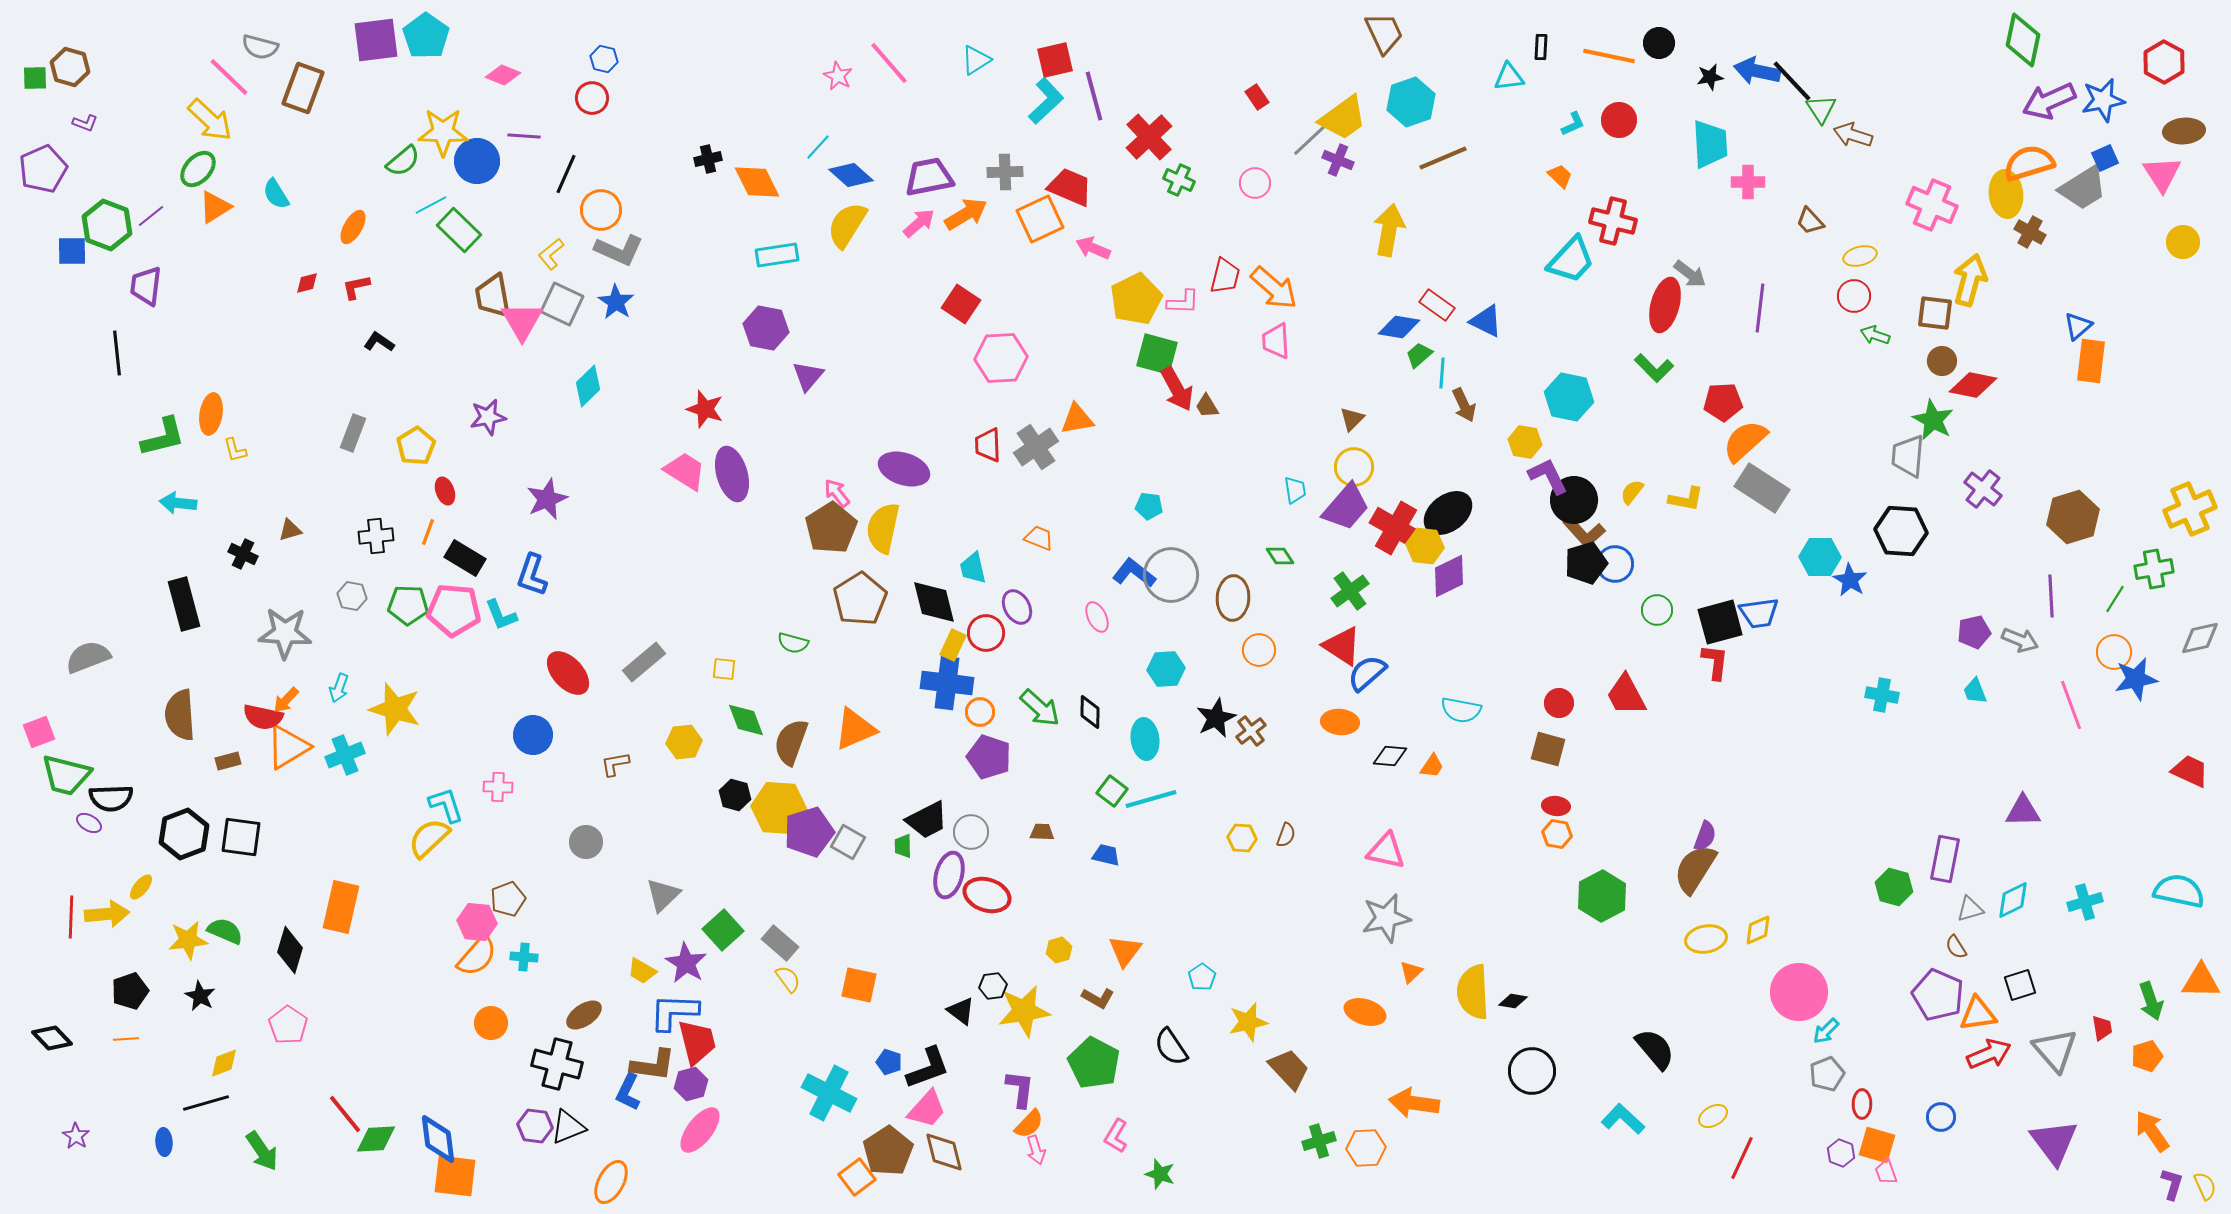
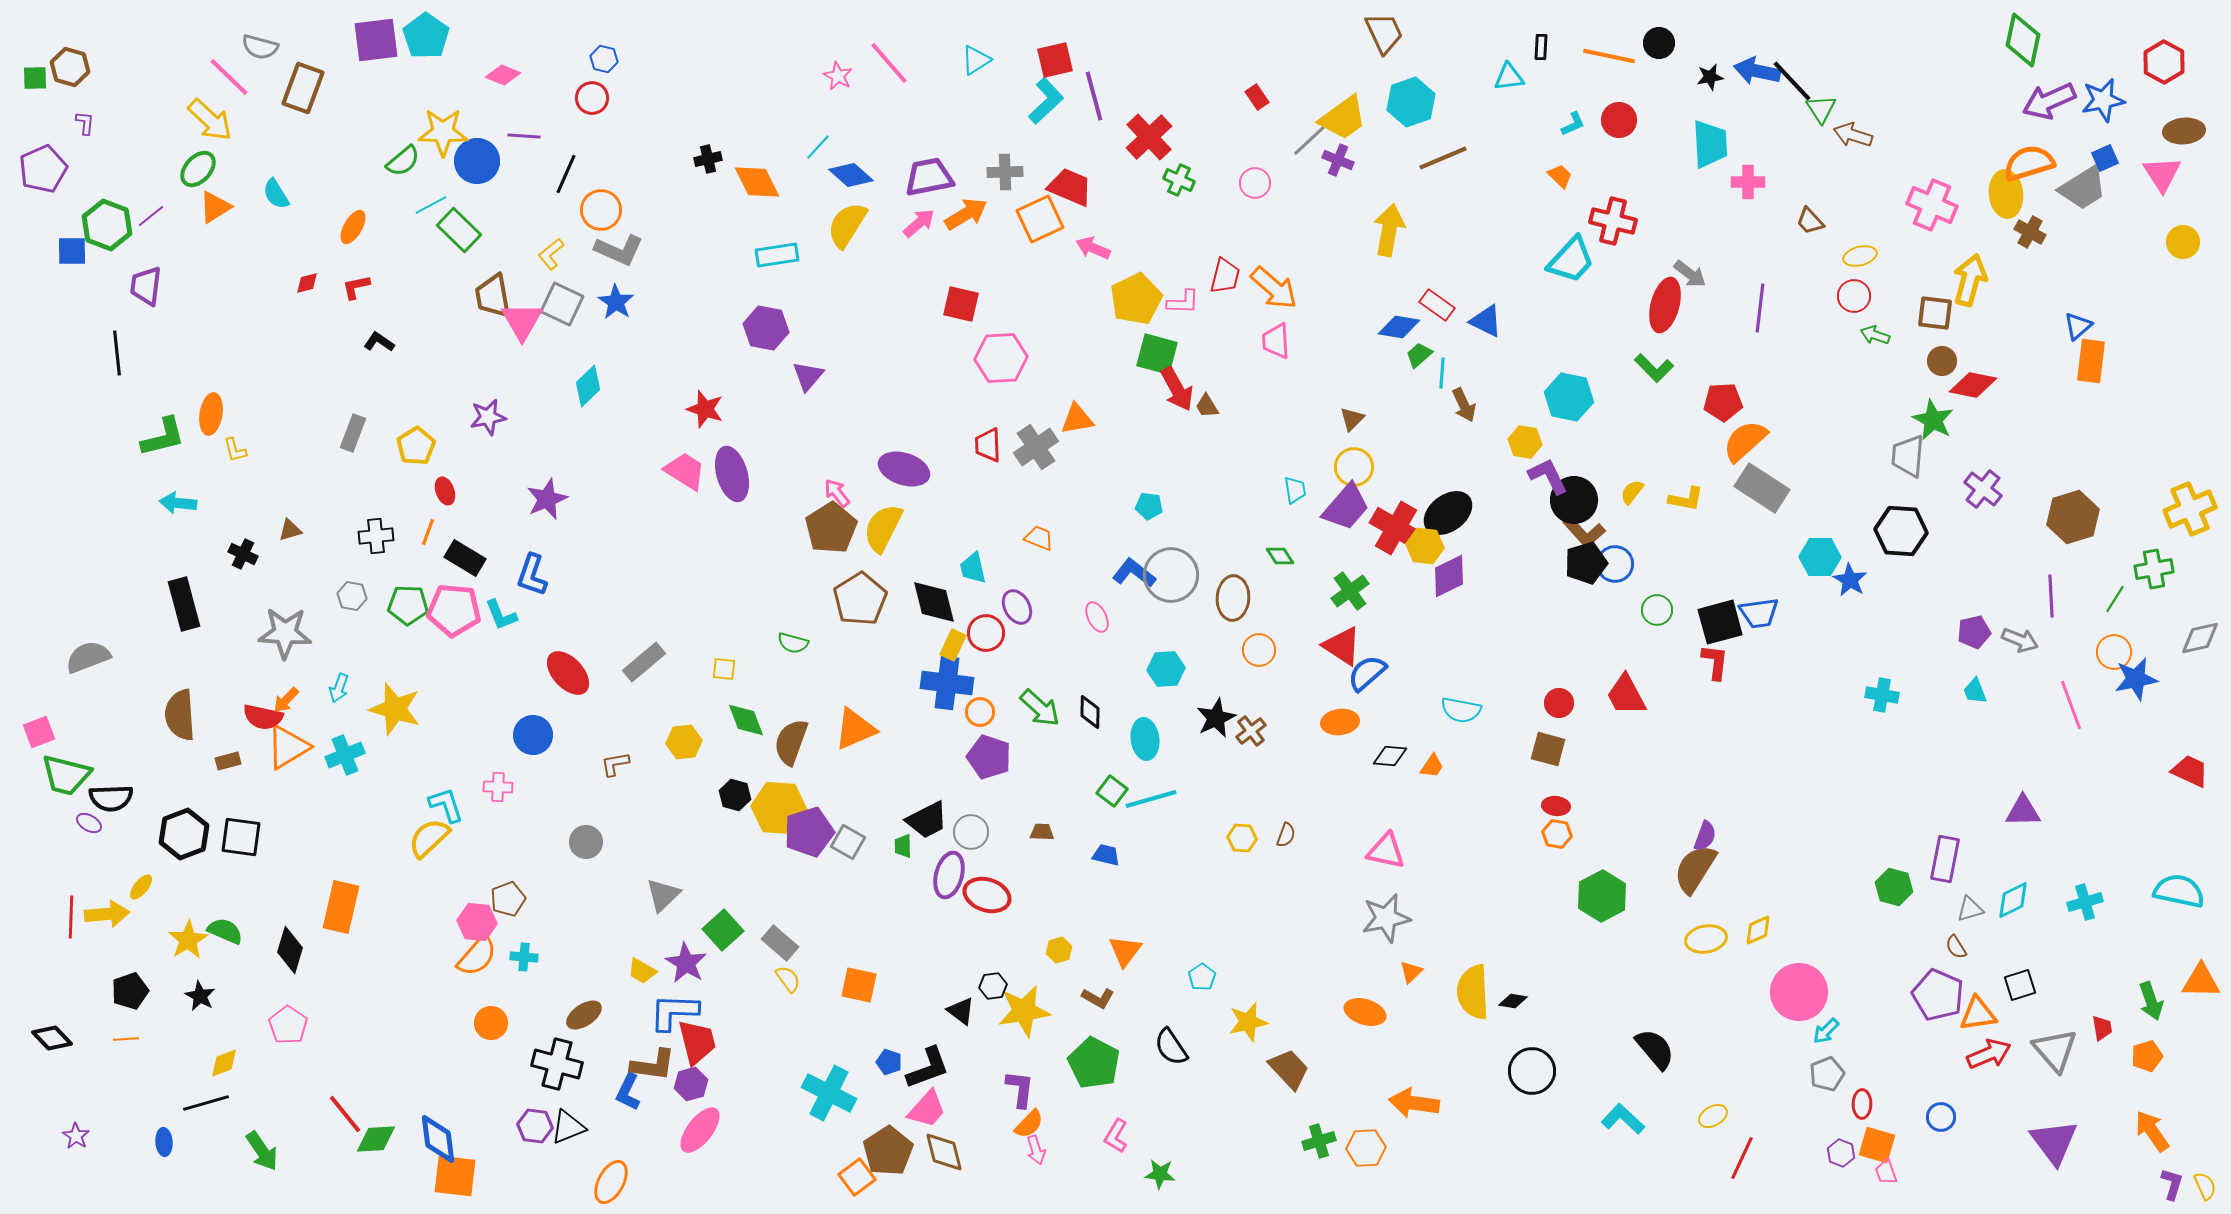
purple L-shape at (85, 123): rotated 105 degrees counterclockwise
red square at (961, 304): rotated 21 degrees counterclockwise
yellow semicircle at (883, 528): rotated 15 degrees clockwise
orange ellipse at (1340, 722): rotated 12 degrees counterclockwise
yellow star at (188, 940): rotated 24 degrees counterclockwise
green star at (1160, 1174): rotated 12 degrees counterclockwise
